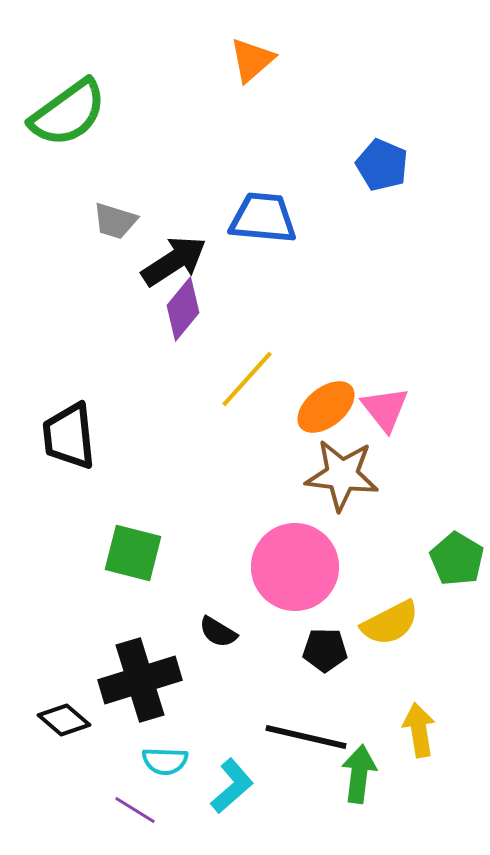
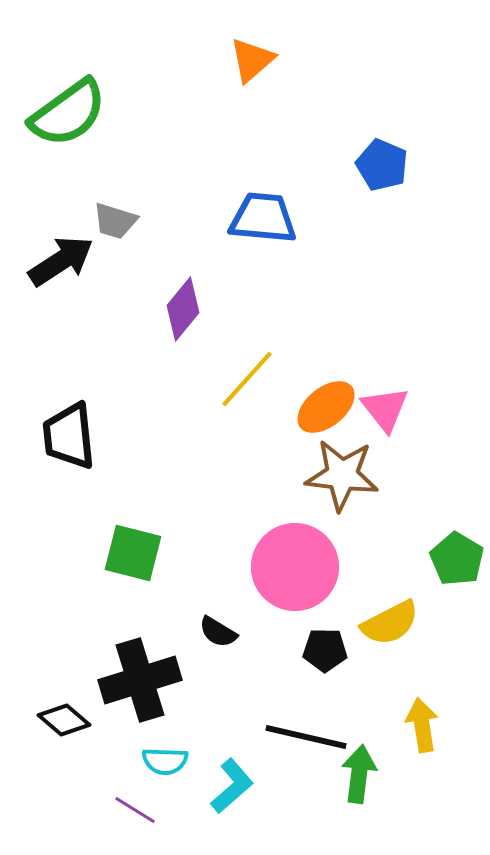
black arrow: moved 113 px left
yellow arrow: moved 3 px right, 5 px up
